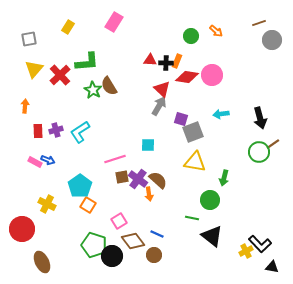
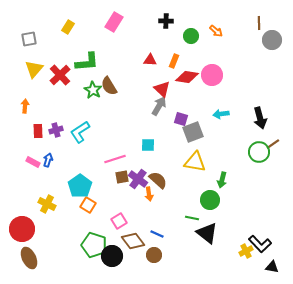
brown line at (259, 23): rotated 72 degrees counterclockwise
orange rectangle at (177, 61): moved 3 px left
black cross at (166, 63): moved 42 px up
blue arrow at (48, 160): rotated 96 degrees counterclockwise
pink rectangle at (35, 162): moved 2 px left
green arrow at (224, 178): moved 2 px left, 2 px down
black triangle at (212, 236): moved 5 px left, 3 px up
brown ellipse at (42, 262): moved 13 px left, 4 px up
